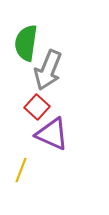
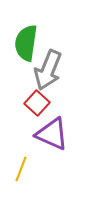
red square: moved 4 px up
yellow line: moved 1 px up
